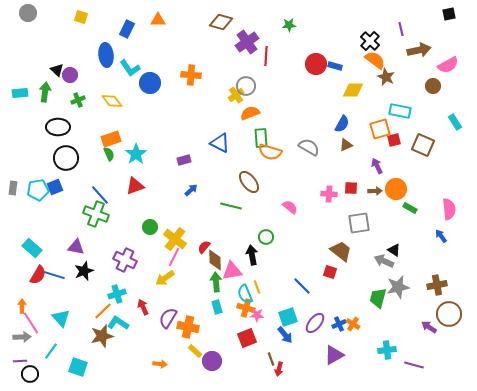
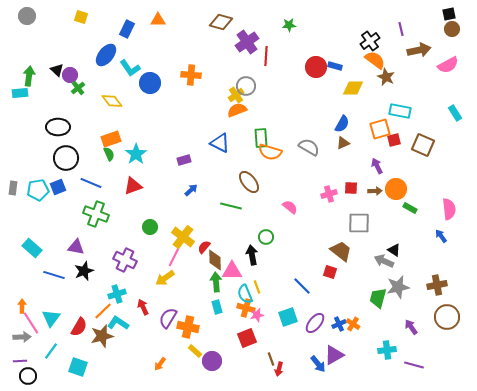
gray circle at (28, 13): moved 1 px left, 3 px down
black cross at (370, 41): rotated 12 degrees clockwise
blue ellipse at (106, 55): rotated 45 degrees clockwise
red circle at (316, 64): moved 3 px down
brown circle at (433, 86): moved 19 px right, 57 px up
yellow diamond at (353, 90): moved 2 px up
green arrow at (45, 92): moved 16 px left, 16 px up
green cross at (78, 100): moved 12 px up; rotated 16 degrees counterclockwise
orange semicircle at (250, 113): moved 13 px left, 3 px up
cyan rectangle at (455, 122): moved 9 px up
brown triangle at (346, 145): moved 3 px left, 2 px up
red triangle at (135, 186): moved 2 px left
blue square at (55, 187): moved 3 px right
pink cross at (329, 194): rotated 21 degrees counterclockwise
blue line at (100, 195): moved 9 px left, 12 px up; rotated 25 degrees counterclockwise
gray square at (359, 223): rotated 10 degrees clockwise
yellow cross at (175, 239): moved 8 px right, 2 px up
pink triangle at (232, 271): rotated 10 degrees clockwise
red semicircle at (38, 275): moved 41 px right, 52 px down
brown circle at (449, 314): moved 2 px left, 3 px down
pink star at (257, 315): rotated 16 degrees counterclockwise
cyan triangle at (61, 318): moved 10 px left; rotated 18 degrees clockwise
purple arrow at (429, 327): moved 18 px left; rotated 21 degrees clockwise
blue arrow at (285, 335): moved 33 px right, 29 px down
orange arrow at (160, 364): rotated 120 degrees clockwise
black circle at (30, 374): moved 2 px left, 2 px down
